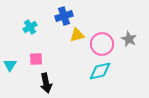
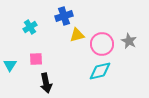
gray star: moved 2 px down
